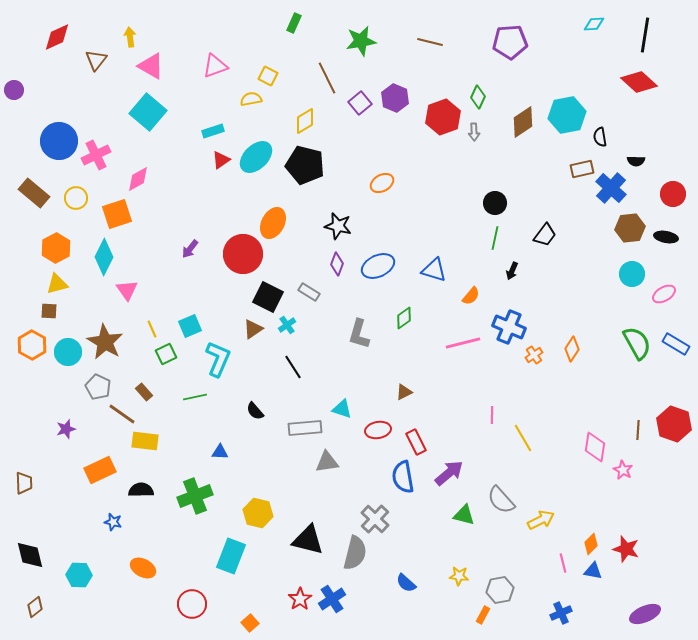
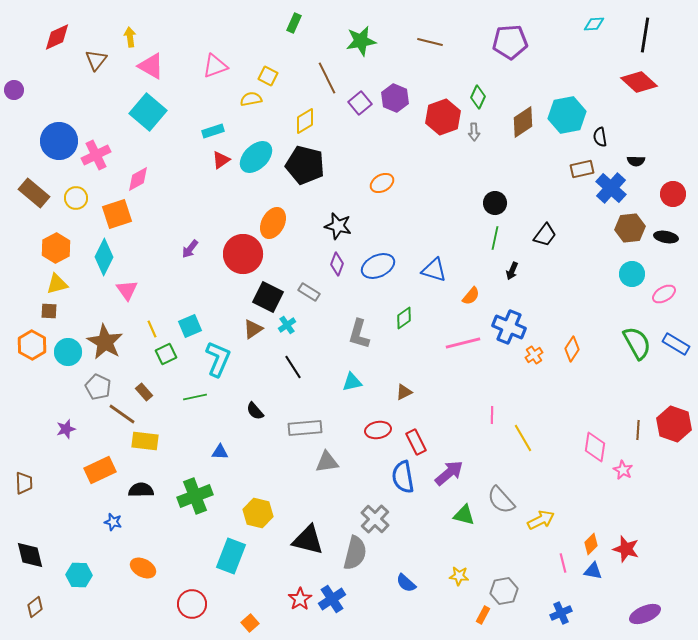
cyan triangle at (342, 409): moved 10 px right, 27 px up; rotated 30 degrees counterclockwise
gray hexagon at (500, 590): moved 4 px right, 1 px down
